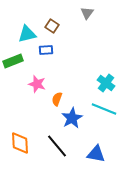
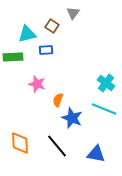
gray triangle: moved 14 px left
green rectangle: moved 4 px up; rotated 18 degrees clockwise
orange semicircle: moved 1 px right, 1 px down
blue star: rotated 20 degrees counterclockwise
